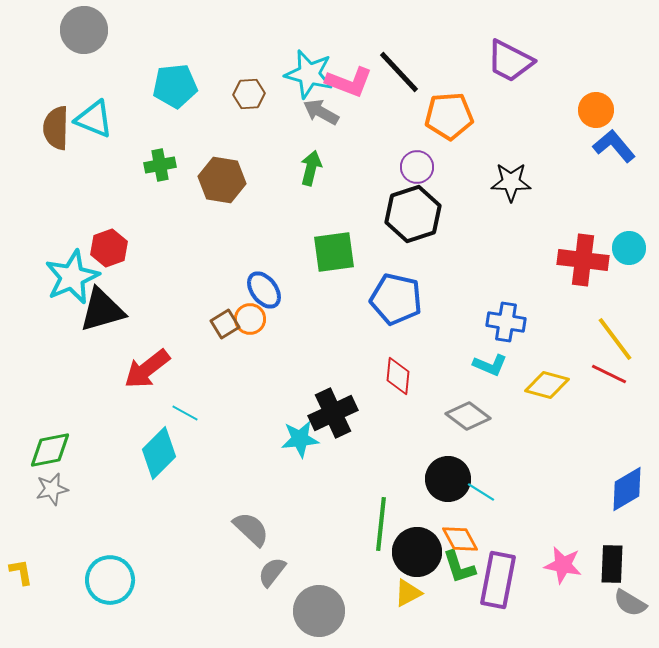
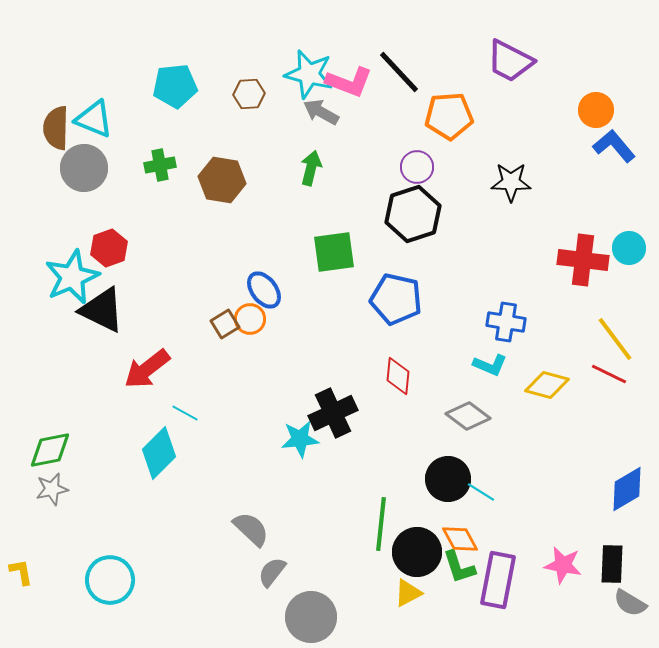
gray circle at (84, 30): moved 138 px down
black triangle at (102, 310): rotated 42 degrees clockwise
gray circle at (319, 611): moved 8 px left, 6 px down
